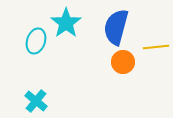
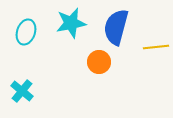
cyan star: moved 5 px right; rotated 24 degrees clockwise
cyan ellipse: moved 10 px left, 9 px up
orange circle: moved 24 px left
cyan cross: moved 14 px left, 10 px up
